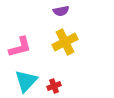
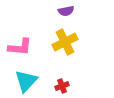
purple semicircle: moved 5 px right
pink L-shape: rotated 20 degrees clockwise
red cross: moved 8 px right
